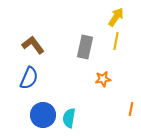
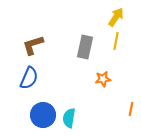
brown L-shape: rotated 70 degrees counterclockwise
